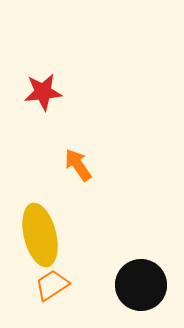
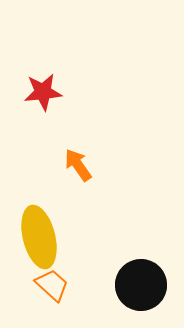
yellow ellipse: moved 1 px left, 2 px down
orange trapezoid: rotated 75 degrees clockwise
